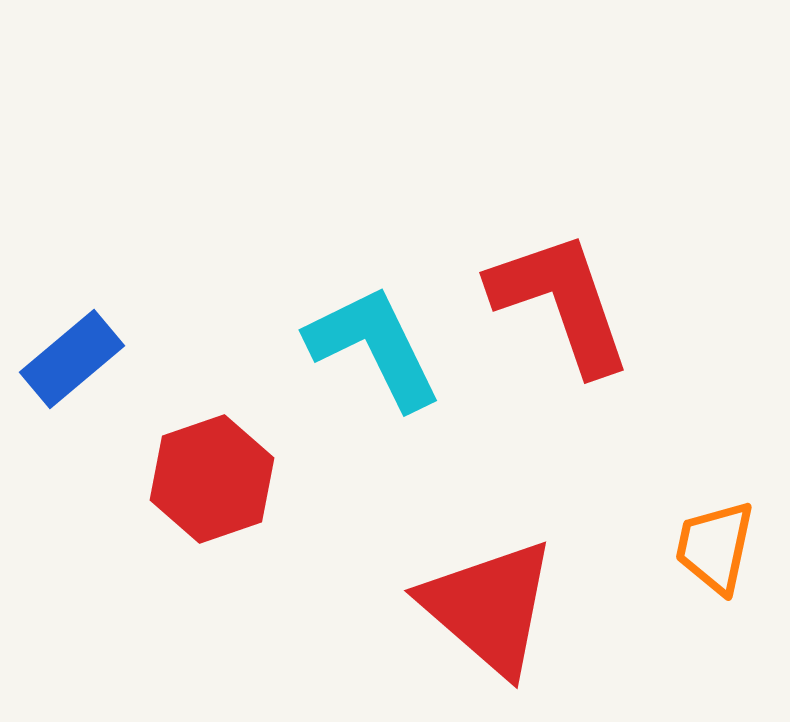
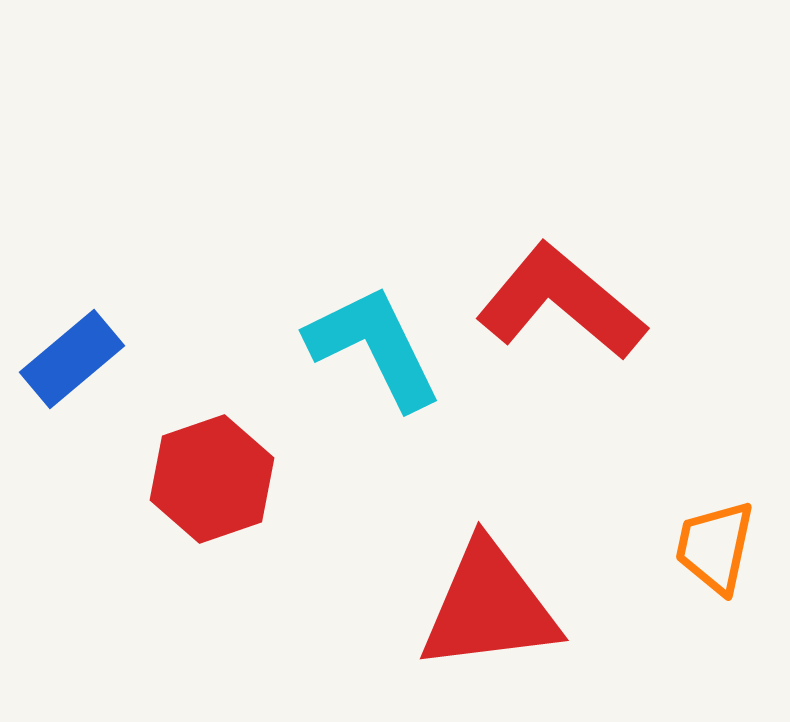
red L-shape: rotated 31 degrees counterclockwise
red triangle: rotated 48 degrees counterclockwise
